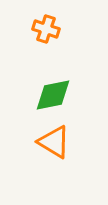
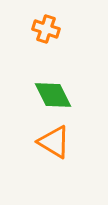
green diamond: rotated 75 degrees clockwise
